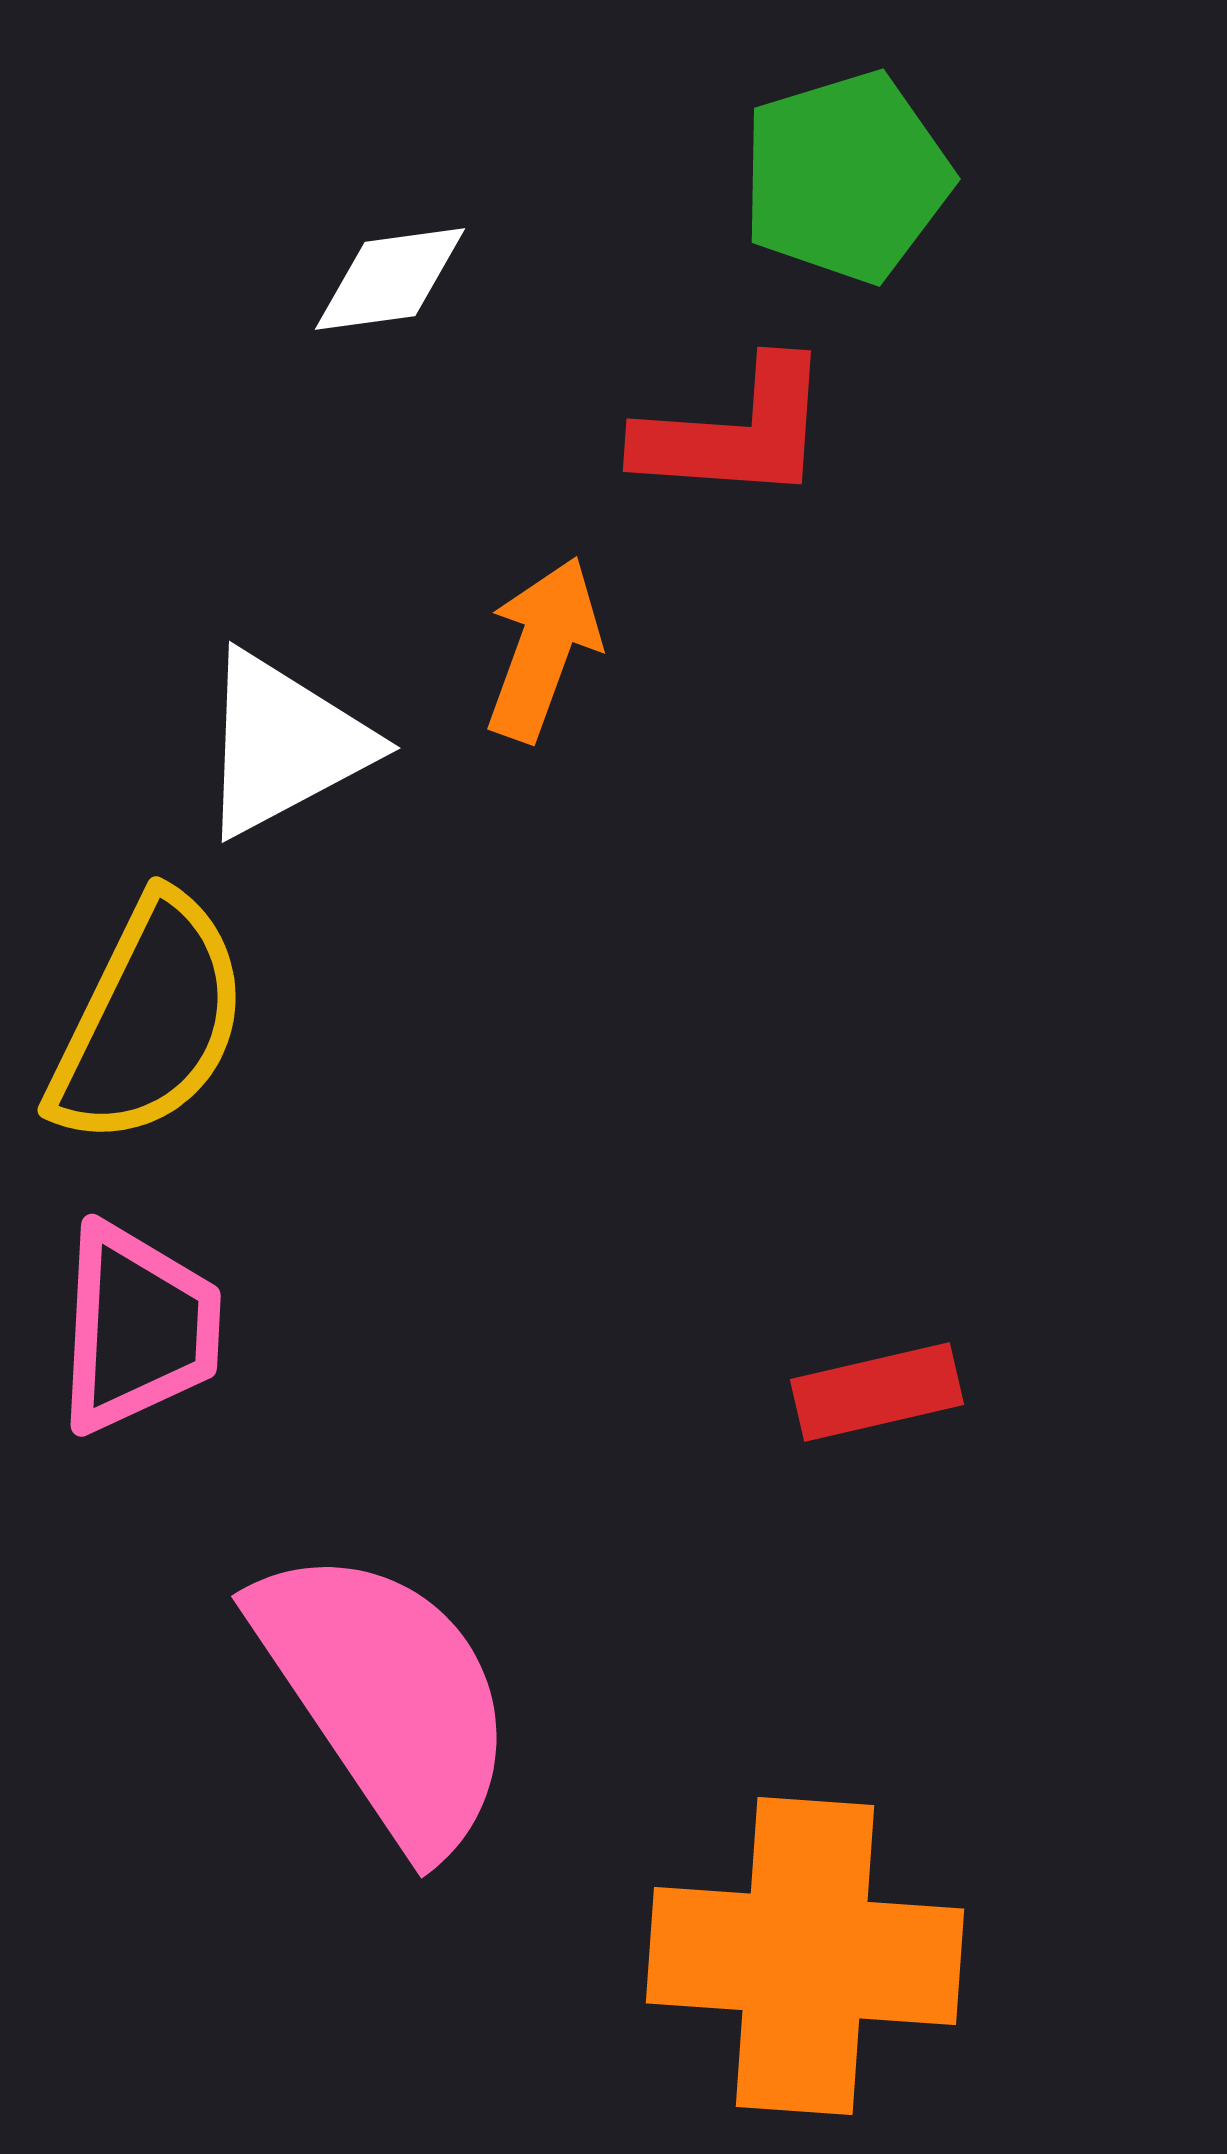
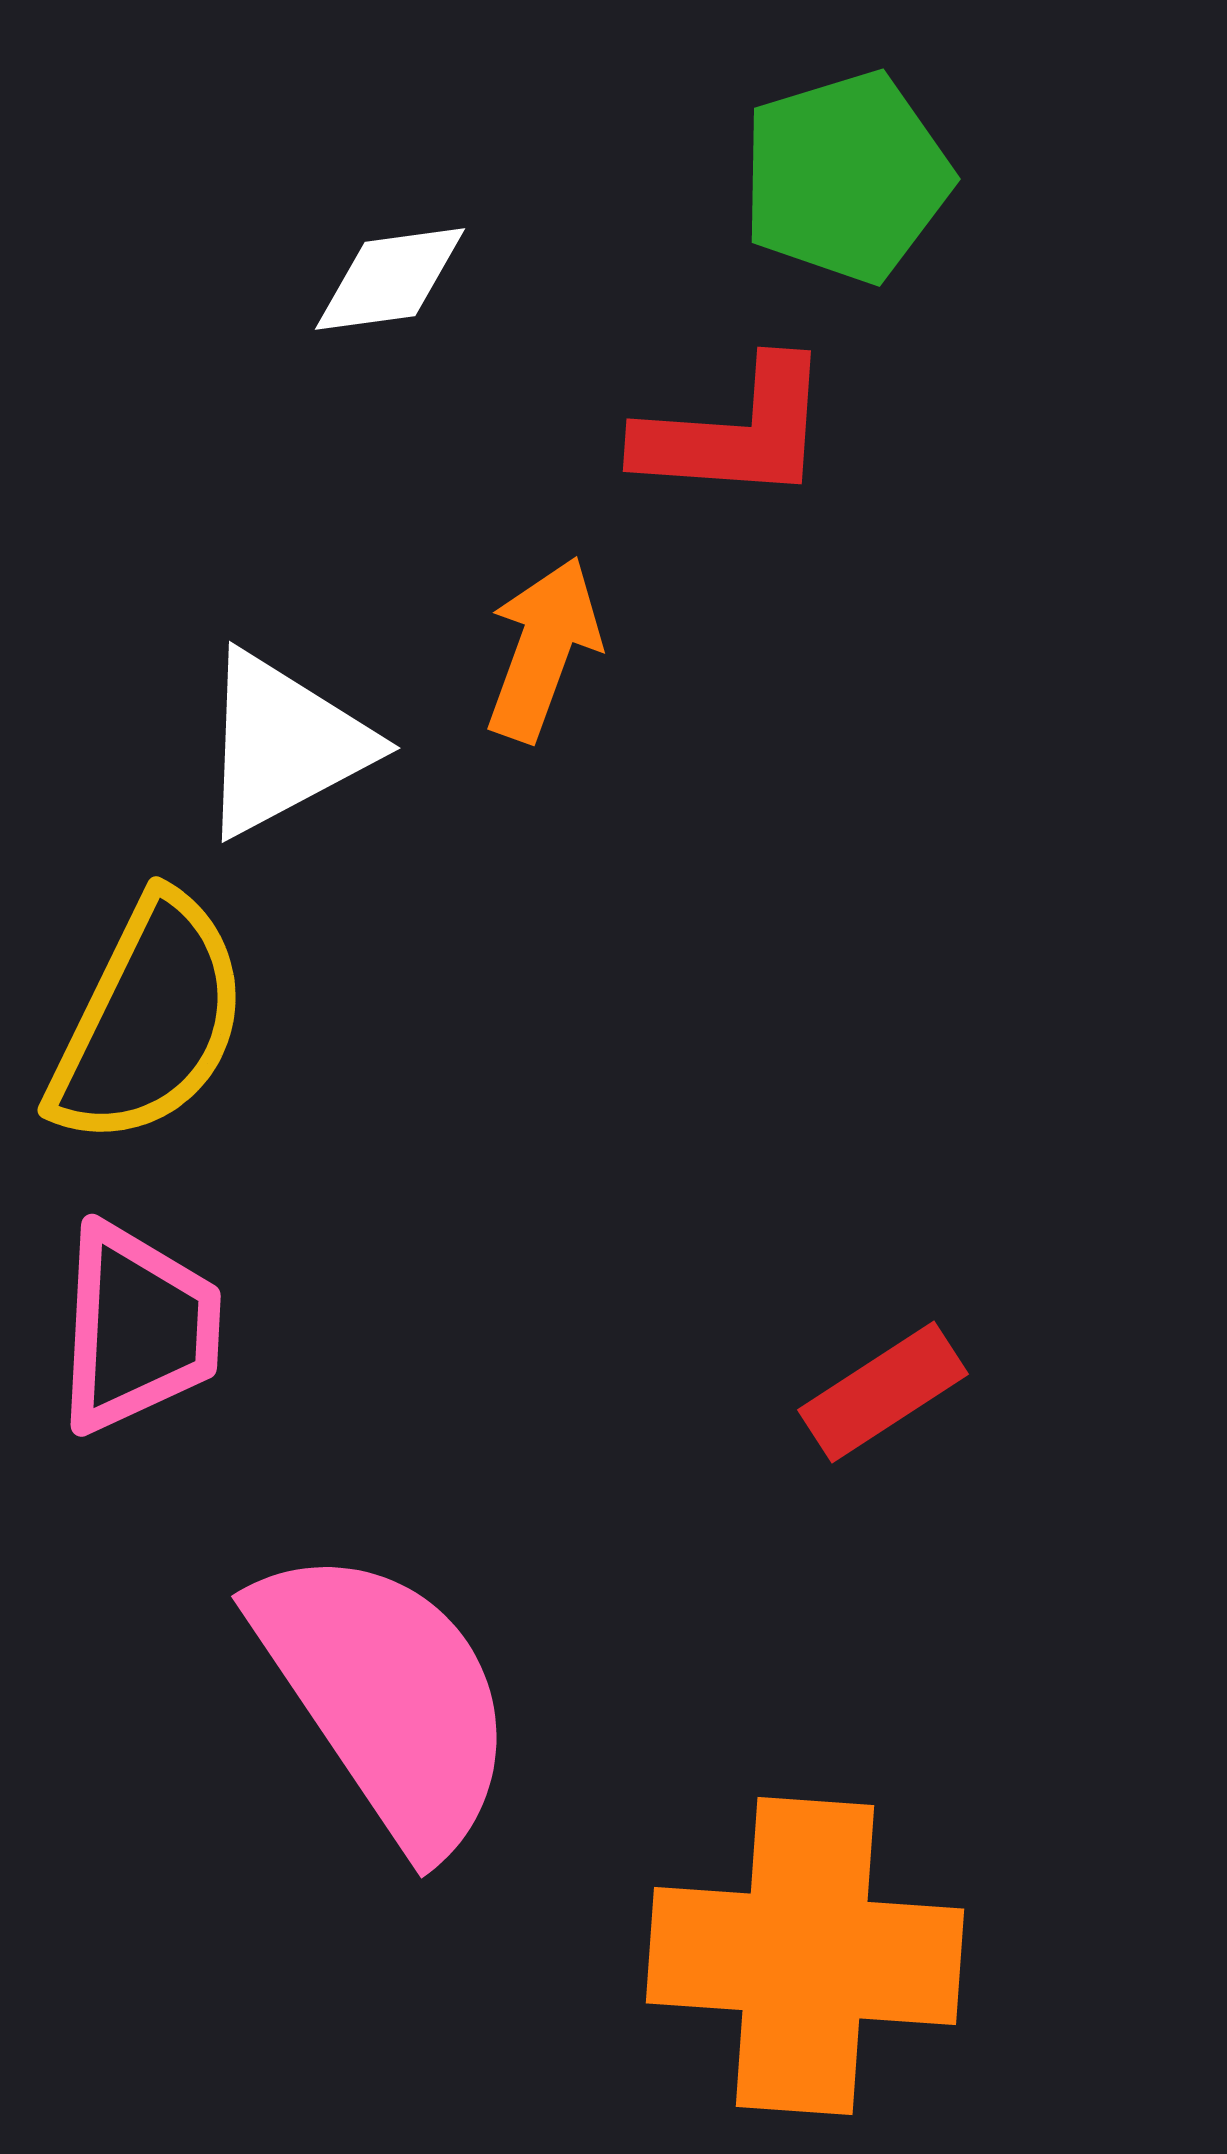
red rectangle: moved 6 px right; rotated 20 degrees counterclockwise
